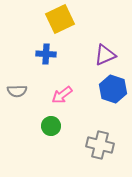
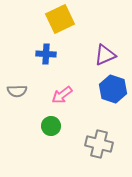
gray cross: moved 1 px left, 1 px up
